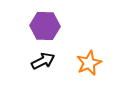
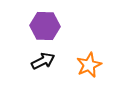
orange star: moved 2 px down
